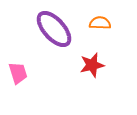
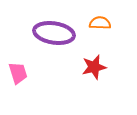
purple ellipse: moved 4 px down; rotated 39 degrees counterclockwise
red star: moved 2 px right, 2 px down
